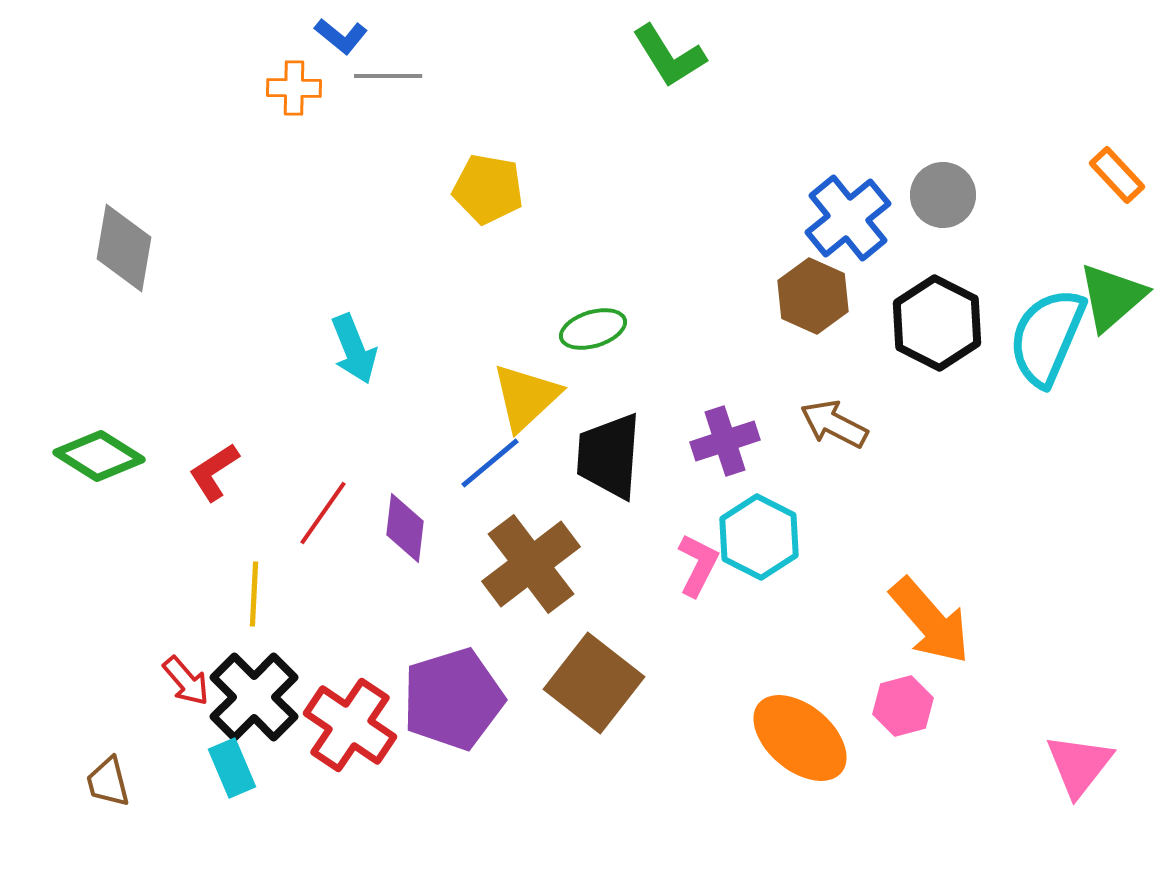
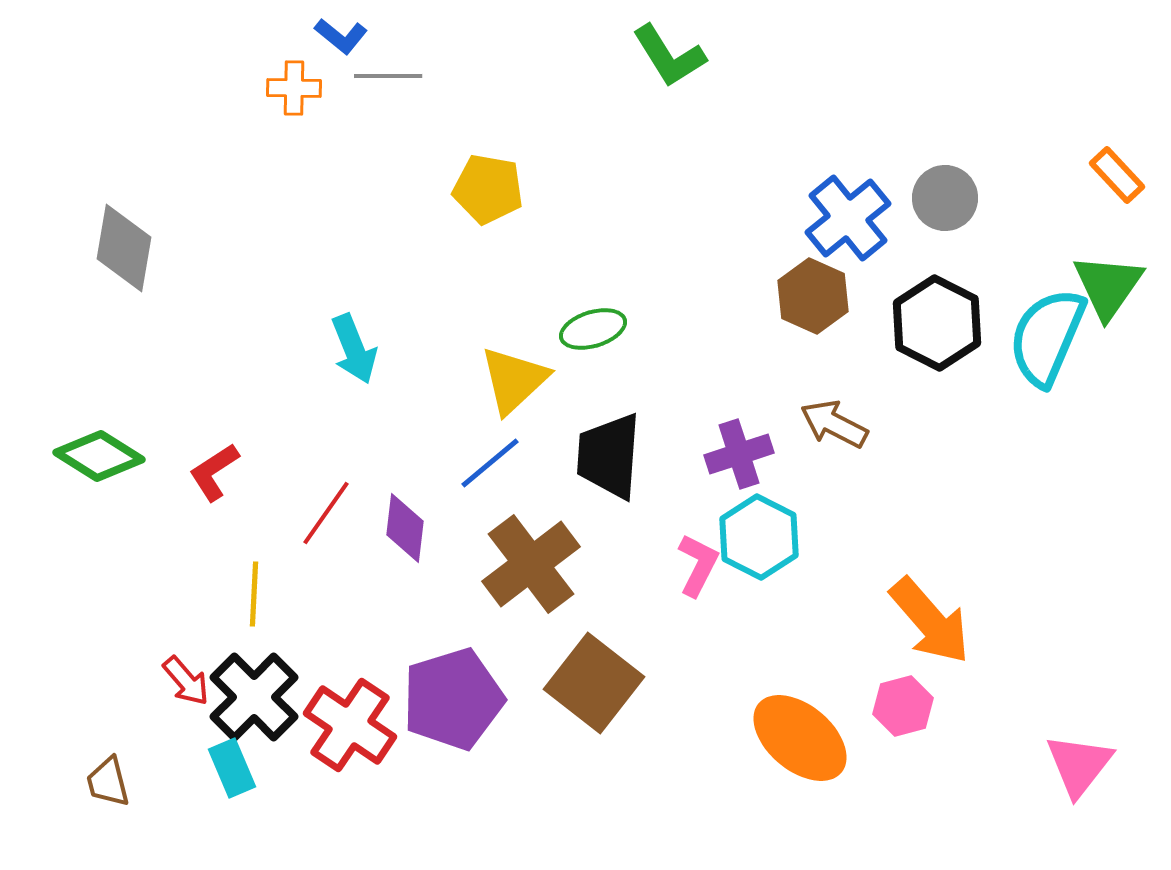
gray circle: moved 2 px right, 3 px down
green triangle: moved 4 px left, 11 px up; rotated 14 degrees counterclockwise
yellow triangle: moved 12 px left, 17 px up
purple cross: moved 14 px right, 13 px down
red line: moved 3 px right
